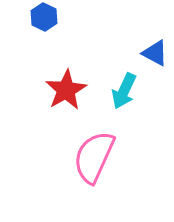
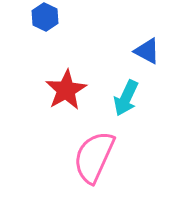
blue hexagon: moved 1 px right
blue triangle: moved 8 px left, 2 px up
cyan arrow: moved 2 px right, 7 px down
